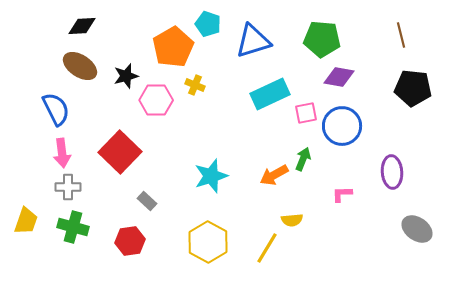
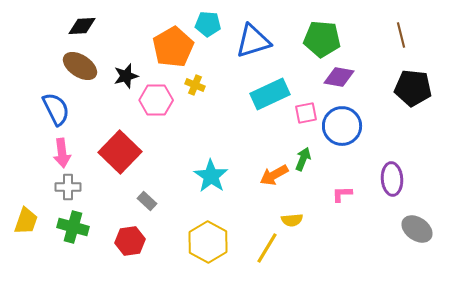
cyan pentagon: rotated 15 degrees counterclockwise
purple ellipse: moved 7 px down
cyan star: rotated 20 degrees counterclockwise
